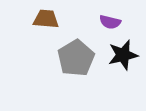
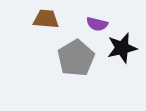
purple semicircle: moved 13 px left, 2 px down
black star: moved 1 px left, 7 px up
